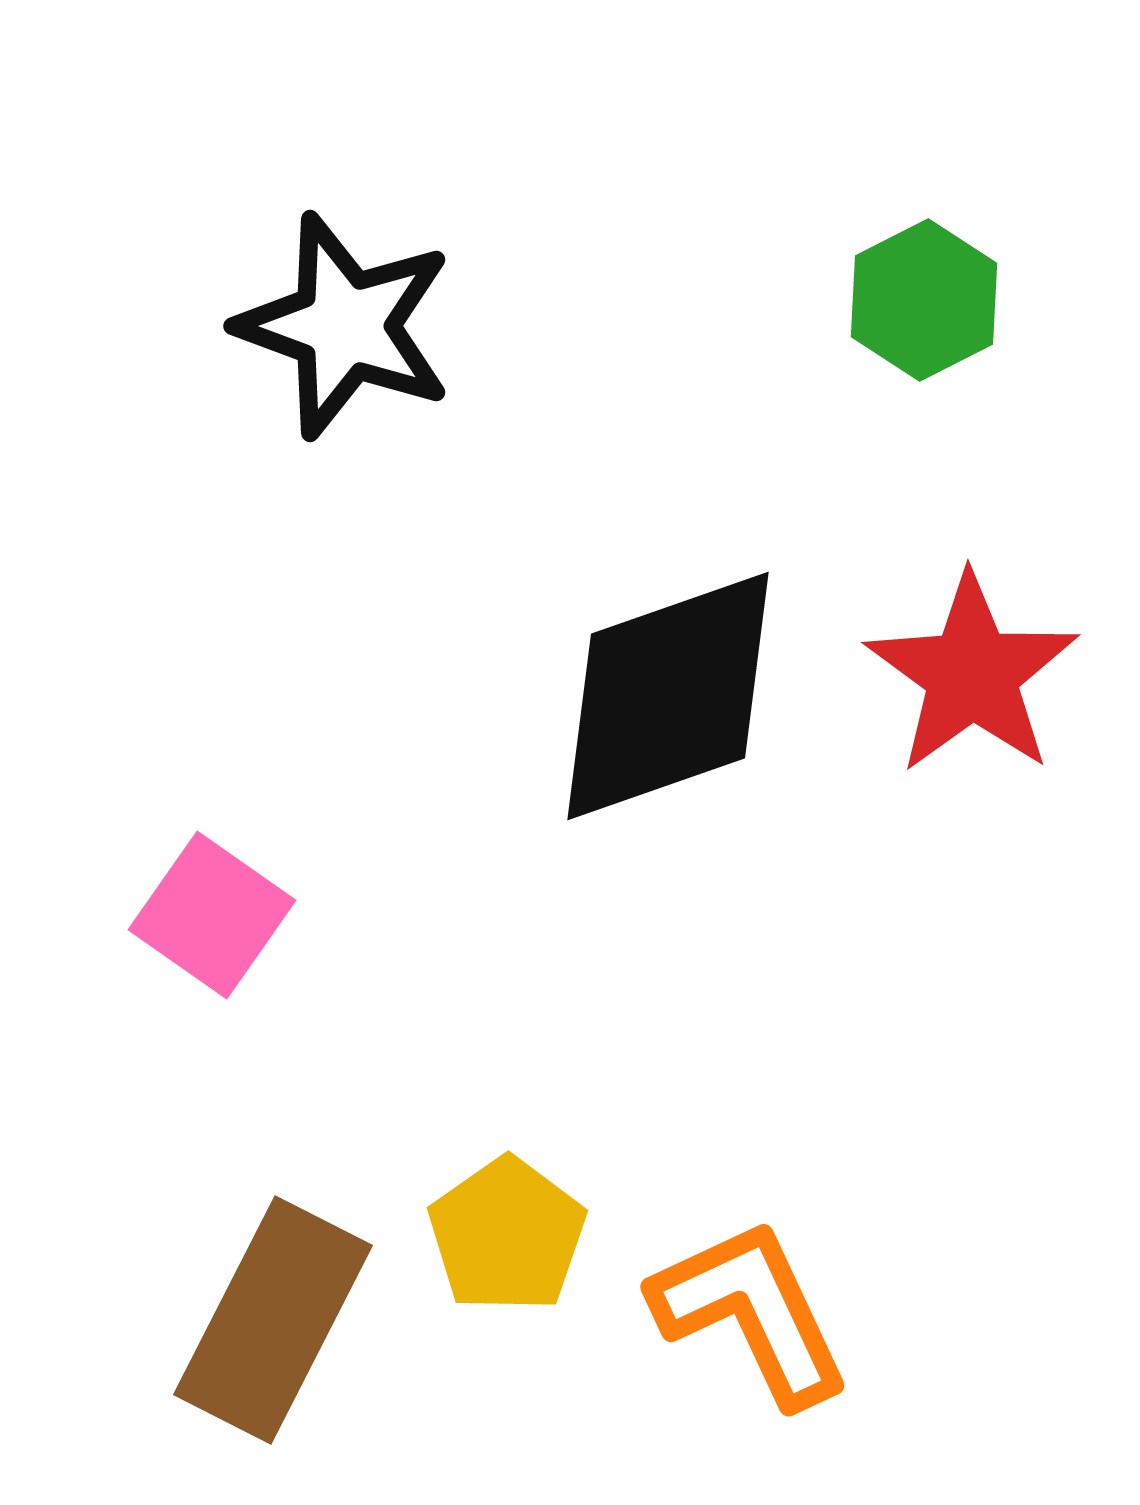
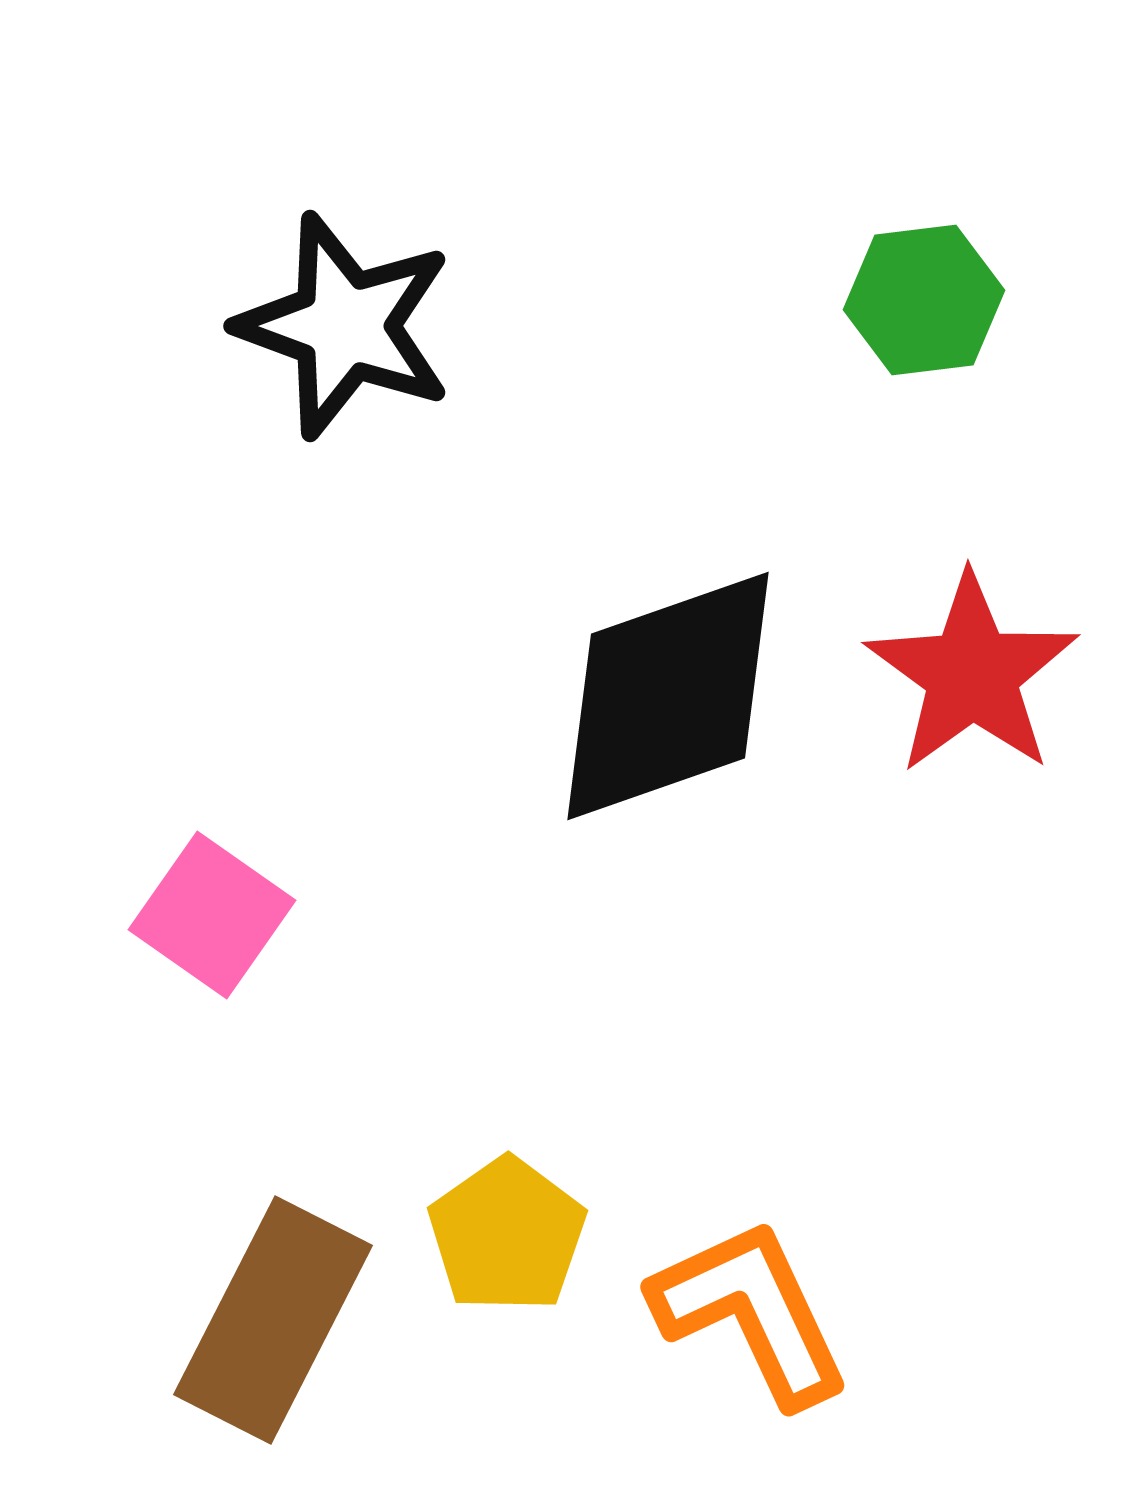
green hexagon: rotated 20 degrees clockwise
